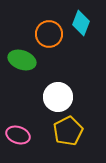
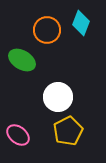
orange circle: moved 2 px left, 4 px up
green ellipse: rotated 12 degrees clockwise
pink ellipse: rotated 20 degrees clockwise
